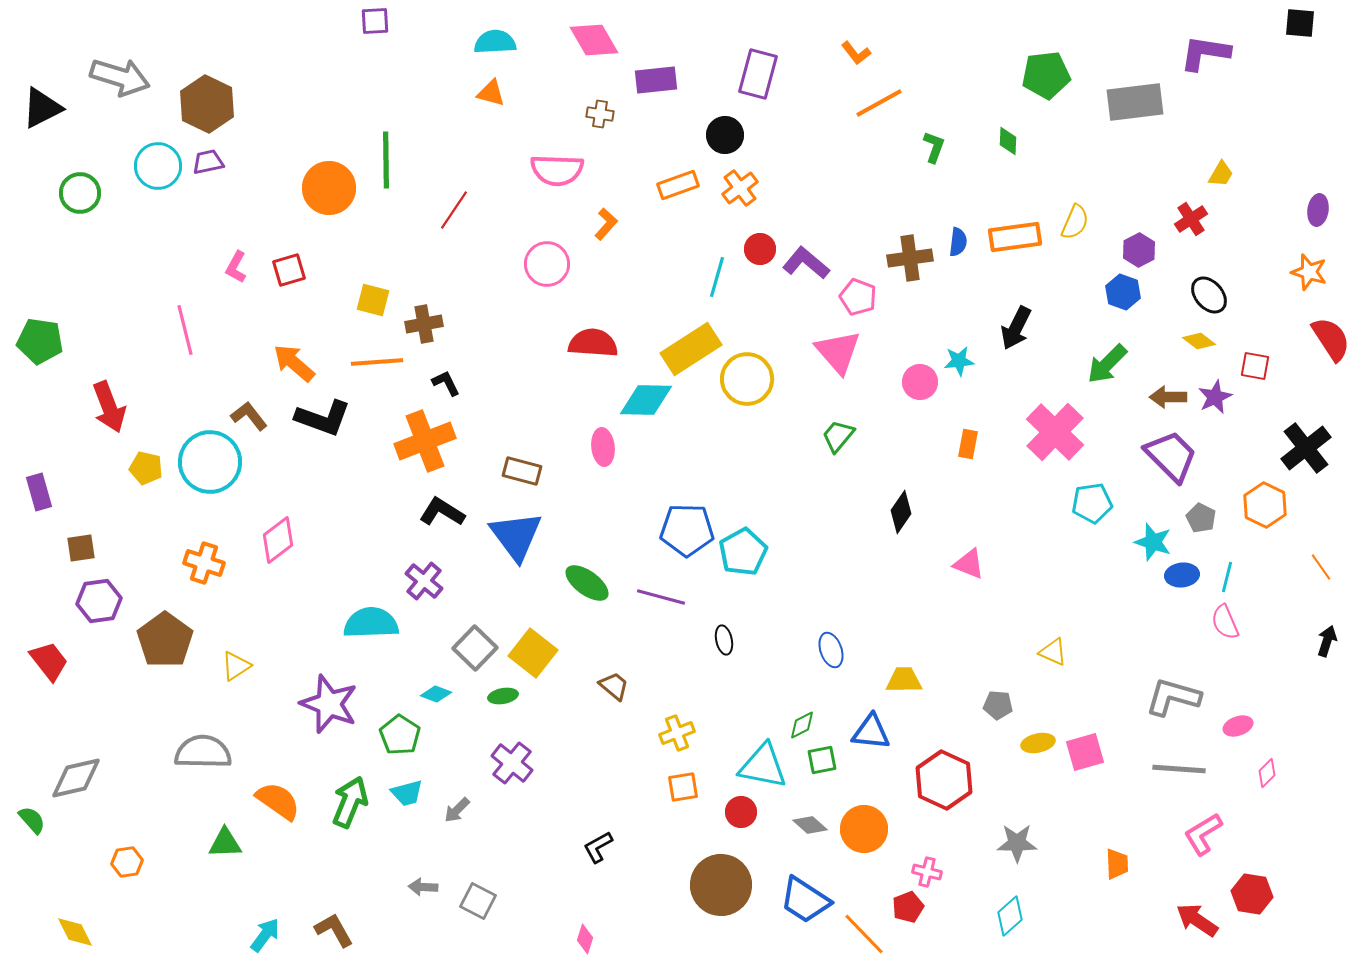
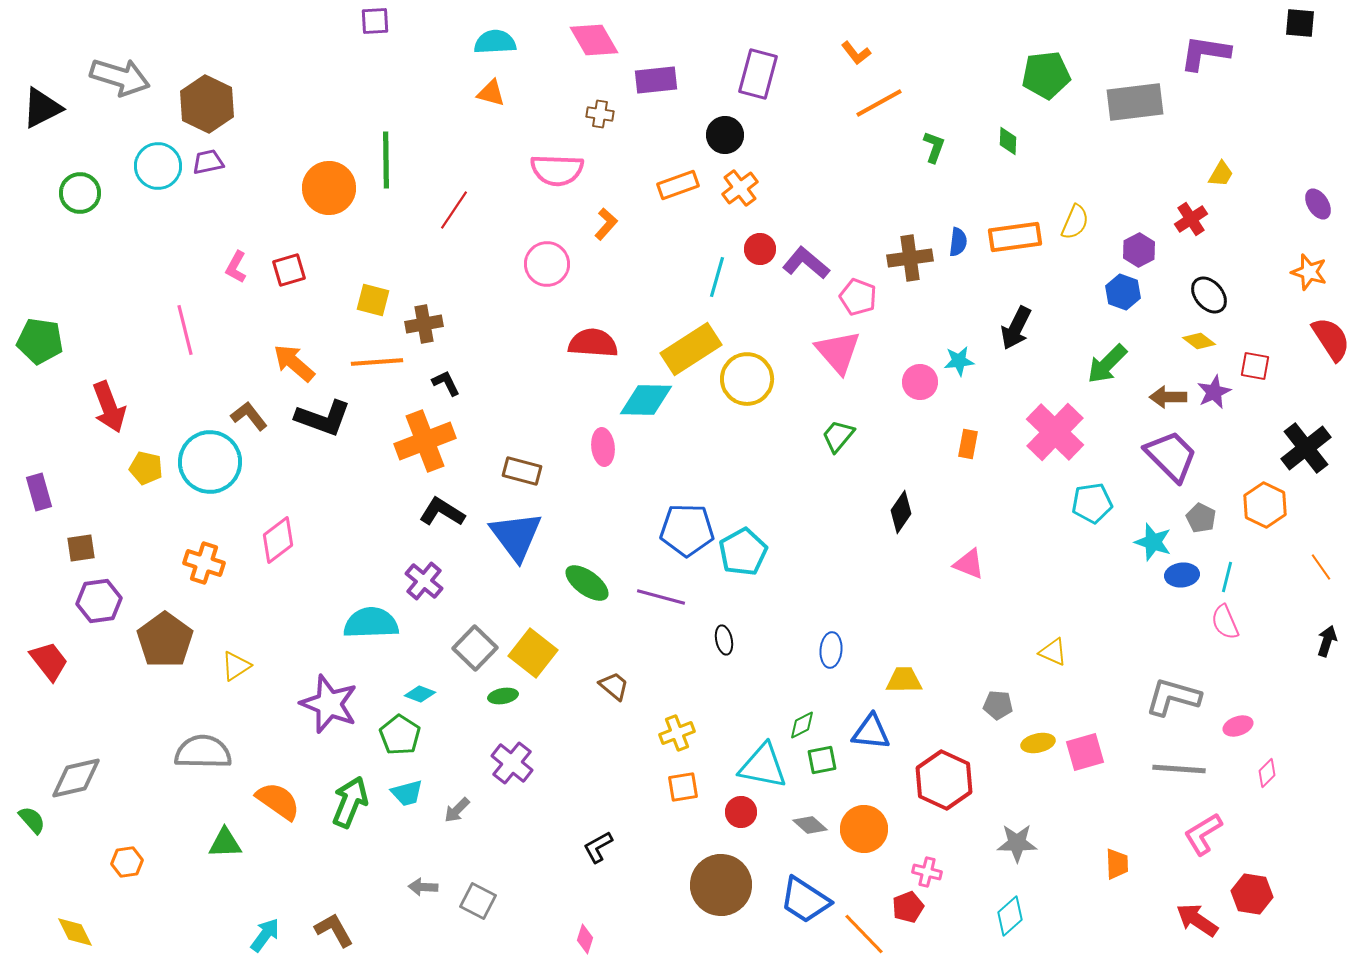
purple ellipse at (1318, 210): moved 6 px up; rotated 40 degrees counterclockwise
purple star at (1215, 397): moved 1 px left, 5 px up
blue ellipse at (831, 650): rotated 24 degrees clockwise
cyan diamond at (436, 694): moved 16 px left
